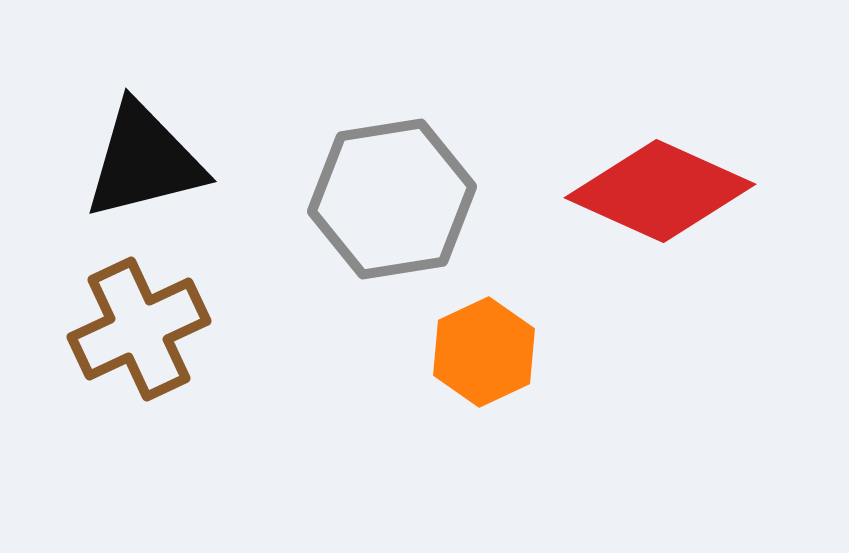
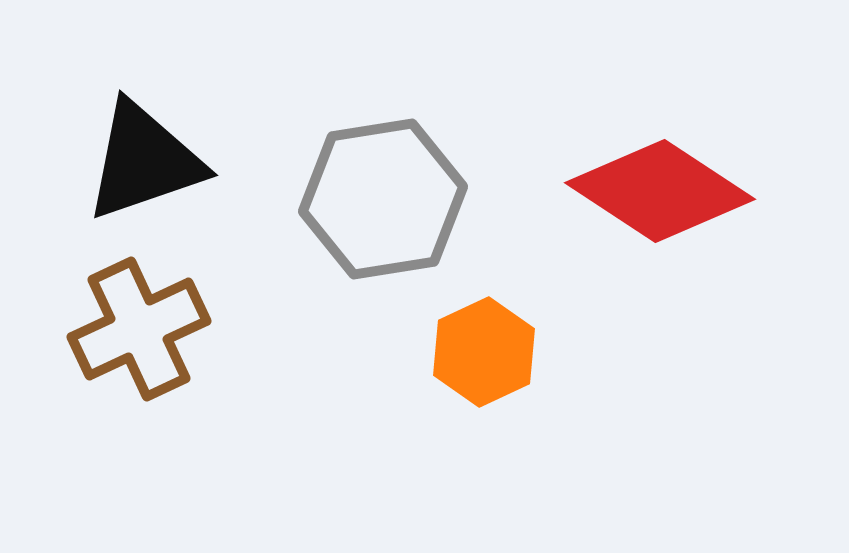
black triangle: rotated 5 degrees counterclockwise
red diamond: rotated 9 degrees clockwise
gray hexagon: moved 9 px left
